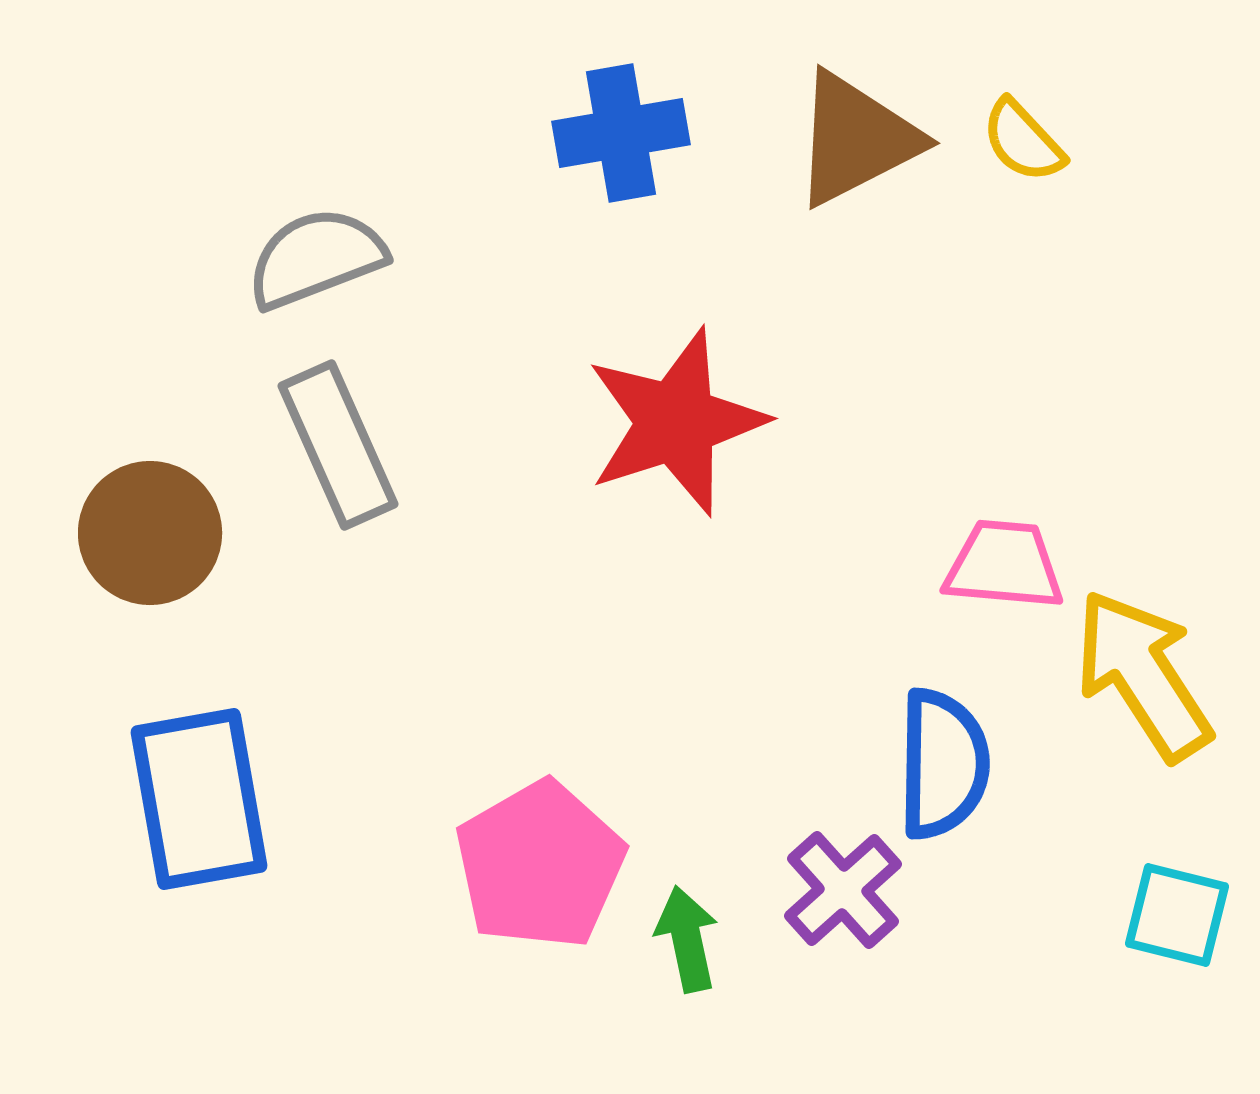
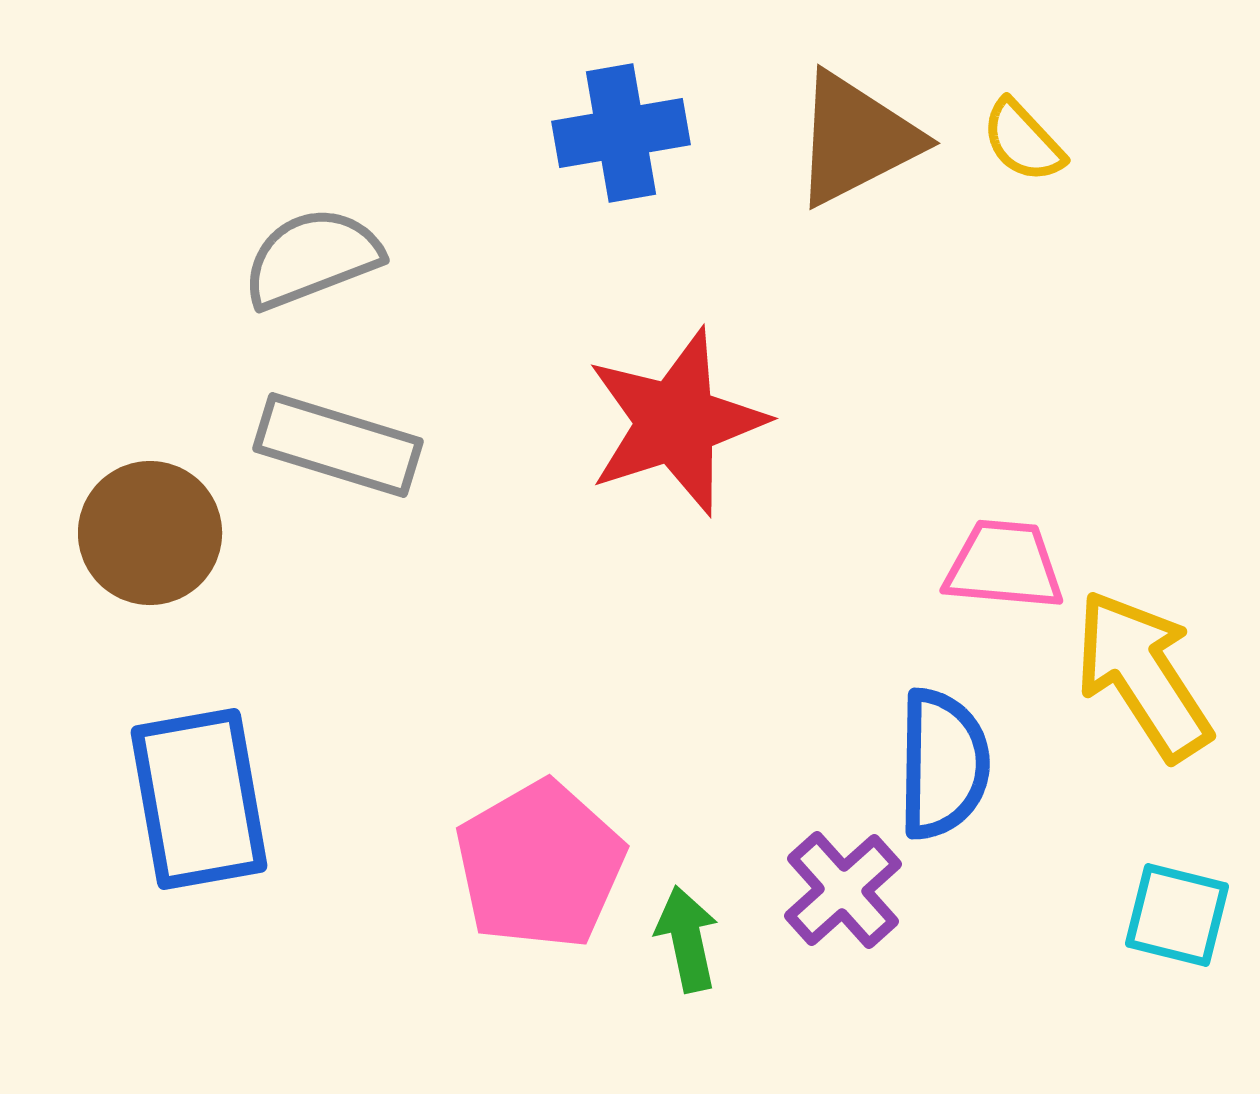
gray semicircle: moved 4 px left
gray rectangle: rotated 49 degrees counterclockwise
